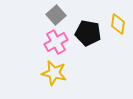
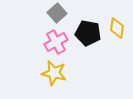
gray square: moved 1 px right, 2 px up
yellow diamond: moved 1 px left, 4 px down
